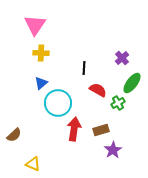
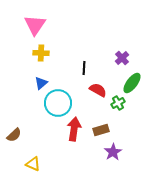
purple star: moved 2 px down
